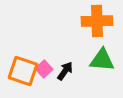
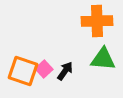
green triangle: moved 1 px right, 1 px up
